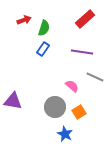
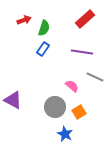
purple triangle: moved 1 px up; rotated 18 degrees clockwise
